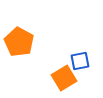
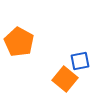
orange square: moved 1 px right, 1 px down; rotated 20 degrees counterclockwise
